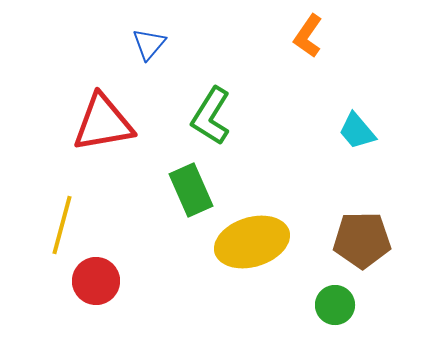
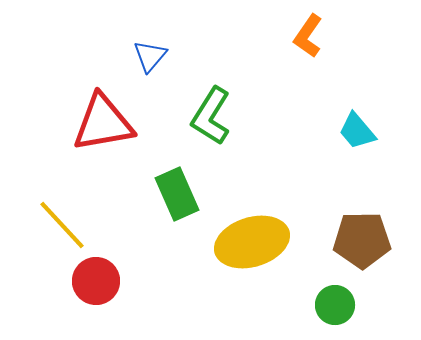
blue triangle: moved 1 px right, 12 px down
green rectangle: moved 14 px left, 4 px down
yellow line: rotated 58 degrees counterclockwise
